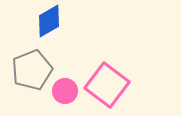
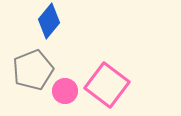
blue diamond: rotated 20 degrees counterclockwise
gray pentagon: moved 1 px right
